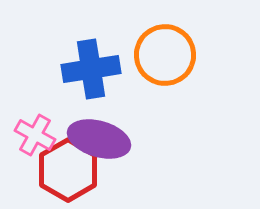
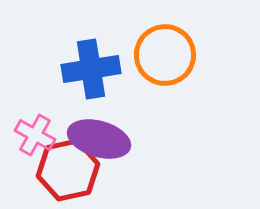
red hexagon: rotated 18 degrees clockwise
